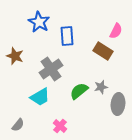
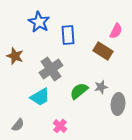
blue rectangle: moved 1 px right, 1 px up
